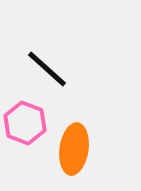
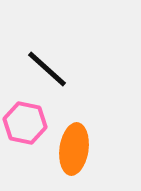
pink hexagon: rotated 9 degrees counterclockwise
